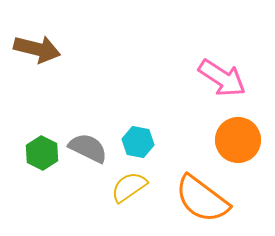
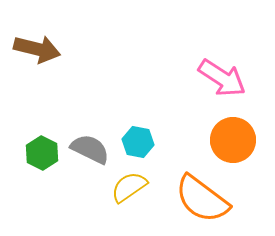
orange circle: moved 5 px left
gray semicircle: moved 2 px right, 1 px down
